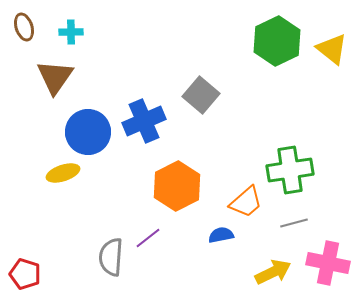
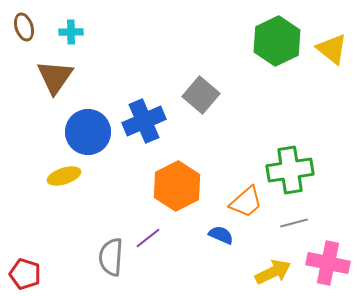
yellow ellipse: moved 1 px right, 3 px down
blue semicircle: rotated 35 degrees clockwise
